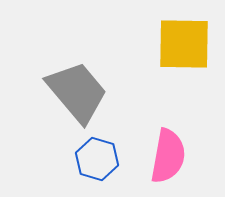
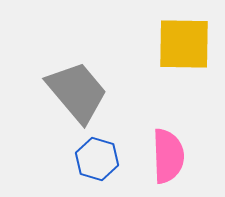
pink semicircle: rotated 12 degrees counterclockwise
